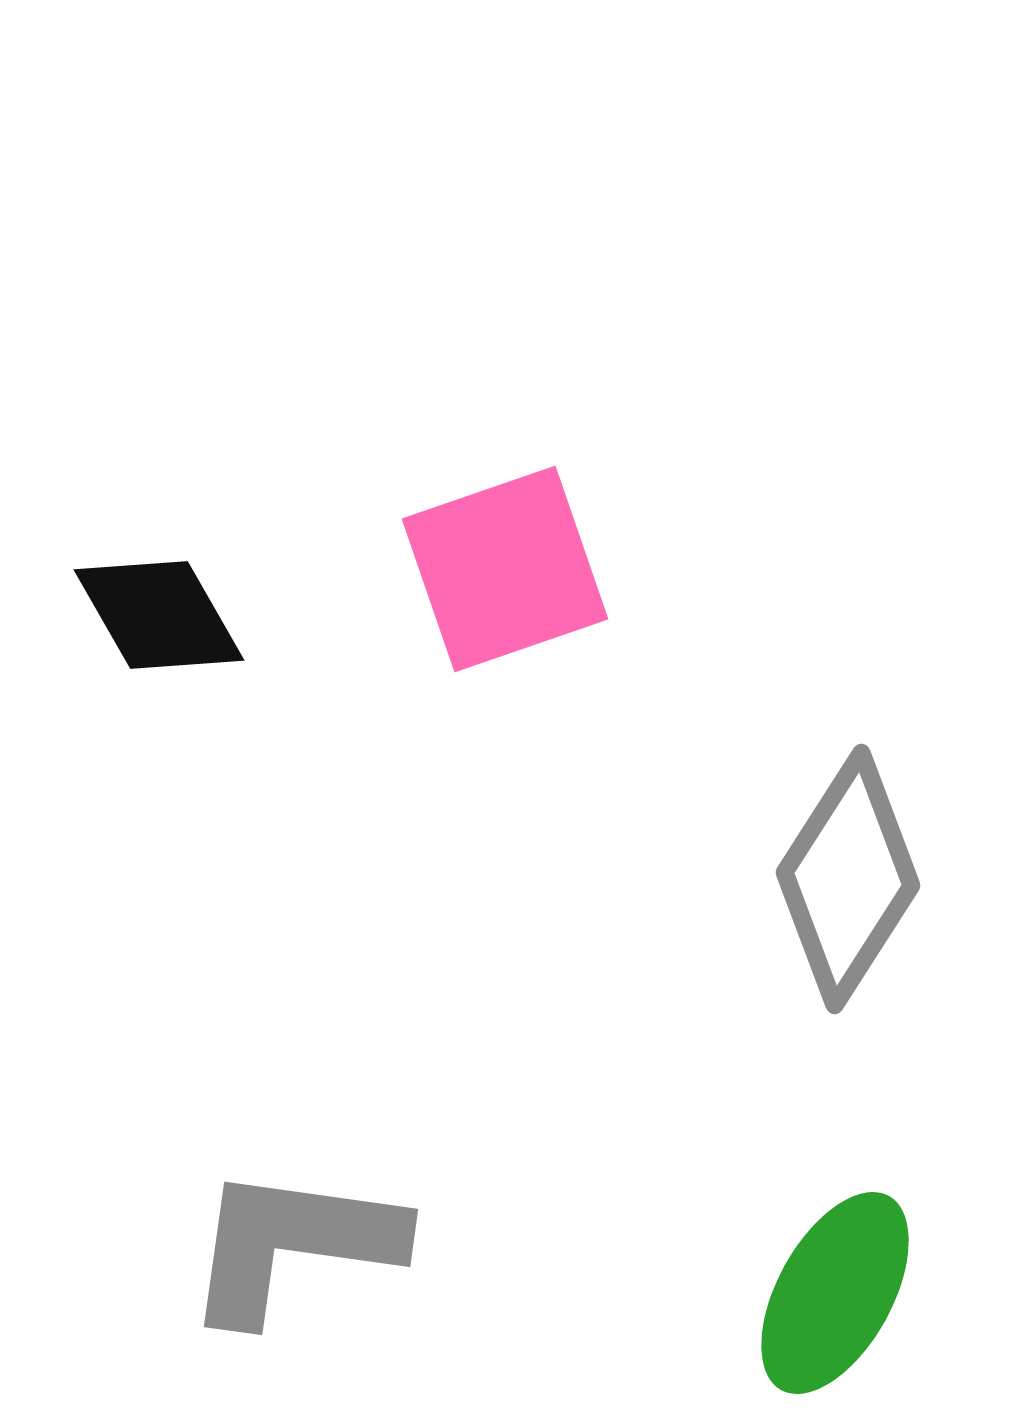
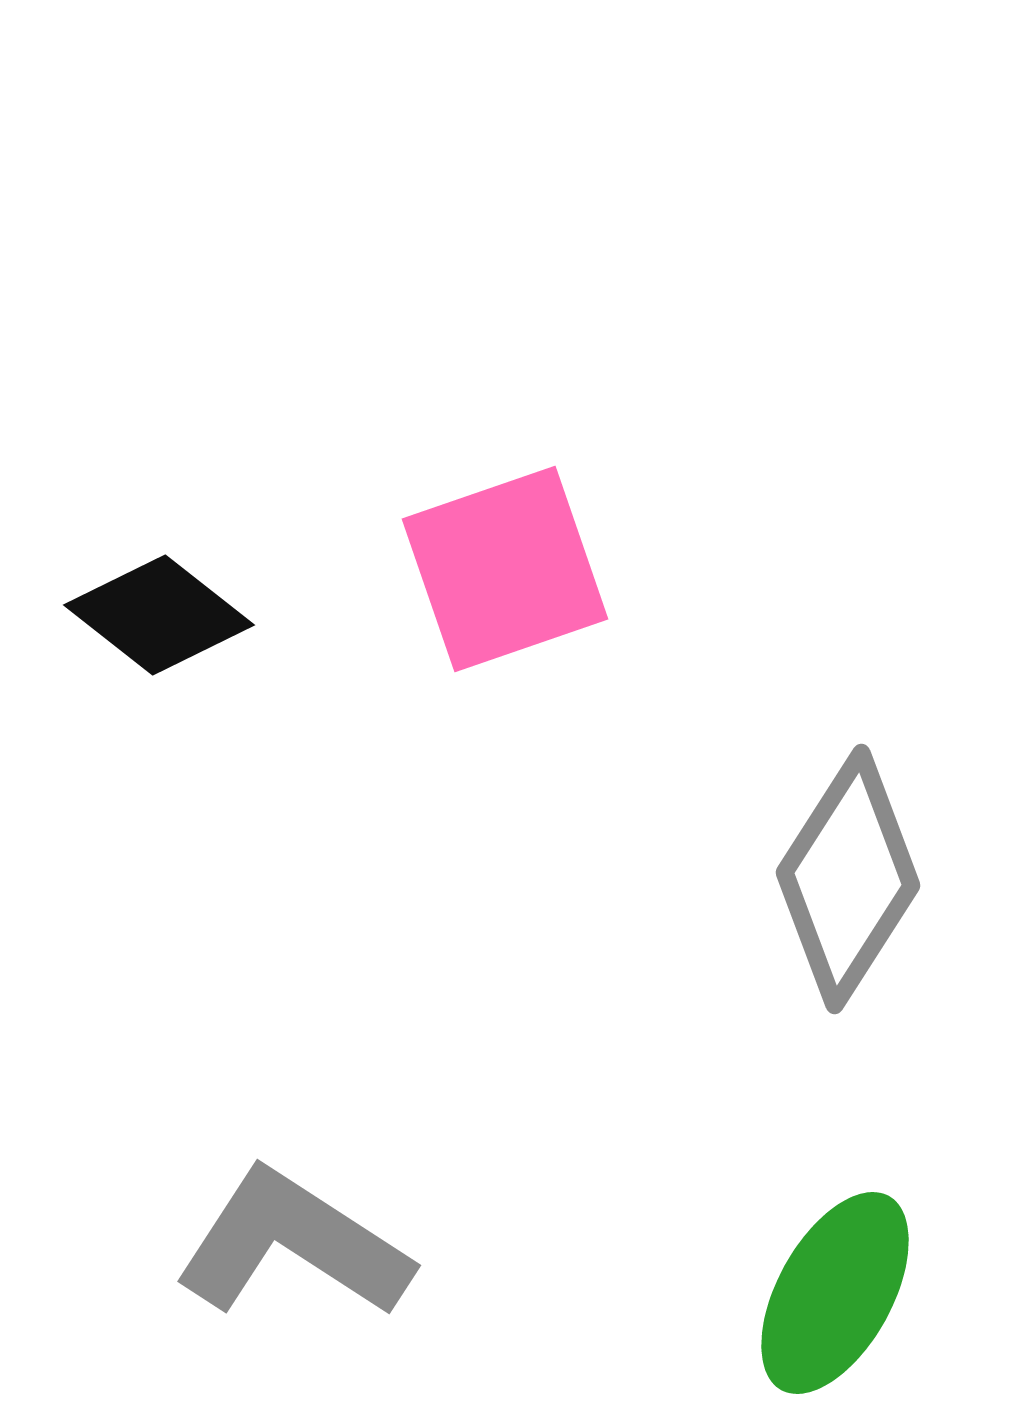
black diamond: rotated 22 degrees counterclockwise
gray L-shape: rotated 25 degrees clockwise
